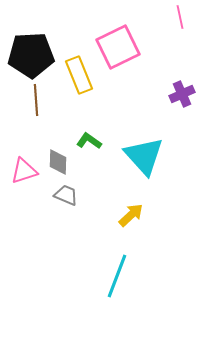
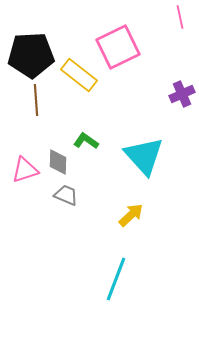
yellow rectangle: rotated 30 degrees counterclockwise
green L-shape: moved 3 px left
pink triangle: moved 1 px right, 1 px up
cyan line: moved 1 px left, 3 px down
